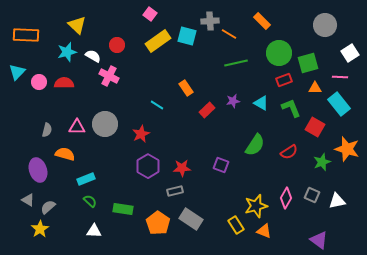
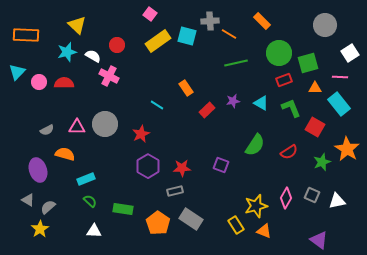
gray semicircle at (47, 130): rotated 48 degrees clockwise
orange star at (347, 149): rotated 15 degrees clockwise
